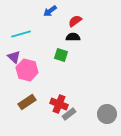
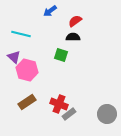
cyan line: rotated 30 degrees clockwise
